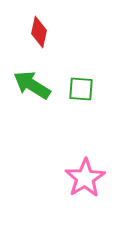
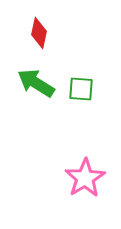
red diamond: moved 1 px down
green arrow: moved 4 px right, 2 px up
